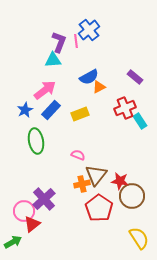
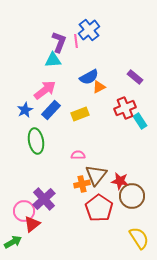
pink semicircle: rotated 24 degrees counterclockwise
